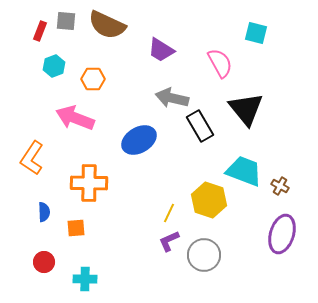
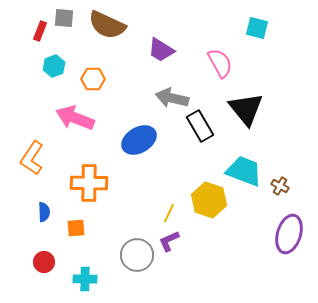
gray square: moved 2 px left, 3 px up
cyan square: moved 1 px right, 5 px up
purple ellipse: moved 7 px right
gray circle: moved 67 px left
